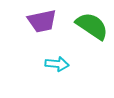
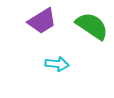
purple trapezoid: rotated 20 degrees counterclockwise
